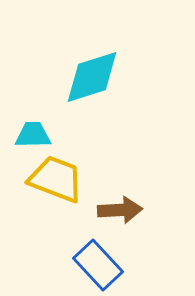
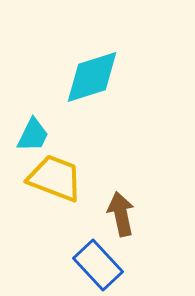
cyan trapezoid: rotated 117 degrees clockwise
yellow trapezoid: moved 1 px left, 1 px up
brown arrow: moved 1 px right, 4 px down; rotated 99 degrees counterclockwise
